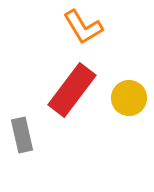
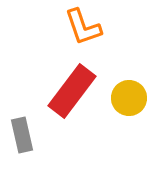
orange L-shape: rotated 12 degrees clockwise
red rectangle: moved 1 px down
